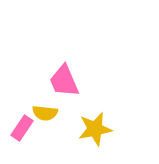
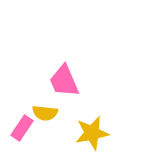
yellow star: moved 3 px left, 4 px down
